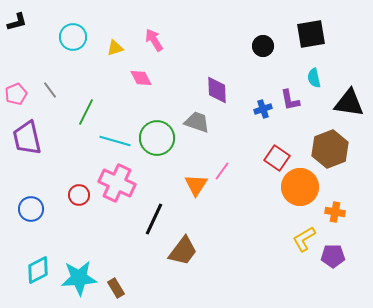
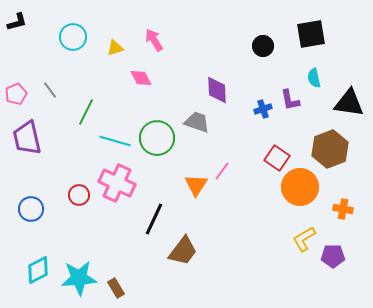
orange cross: moved 8 px right, 3 px up
